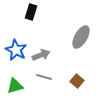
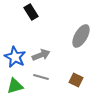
black rectangle: rotated 49 degrees counterclockwise
gray ellipse: moved 1 px up
blue star: moved 1 px left, 7 px down
gray line: moved 3 px left
brown square: moved 1 px left, 1 px up; rotated 16 degrees counterclockwise
